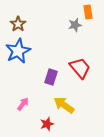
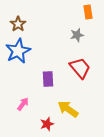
gray star: moved 2 px right, 10 px down
purple rectangle: moved 3 px left, 2 px down; rotated 21 degrees counterclockwise
yellow arrow: moved 4 px right, 4 px down
